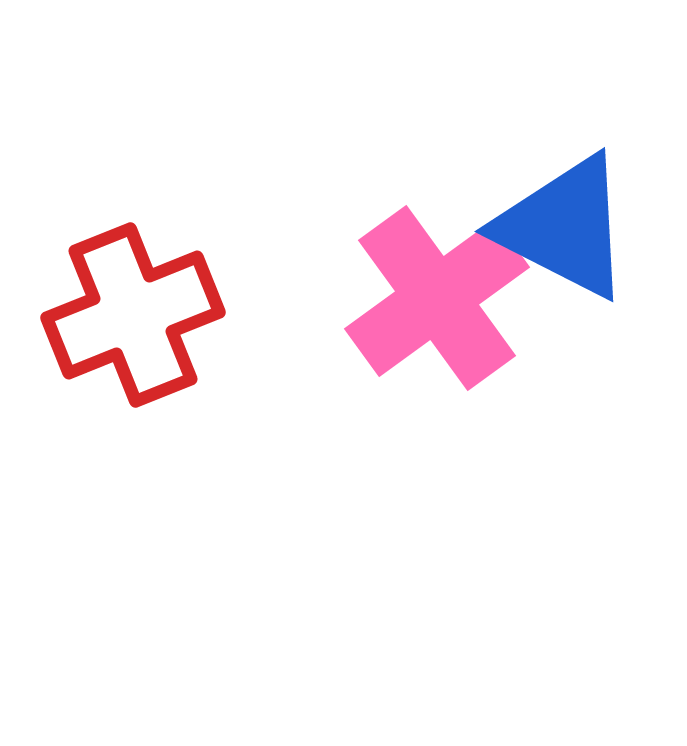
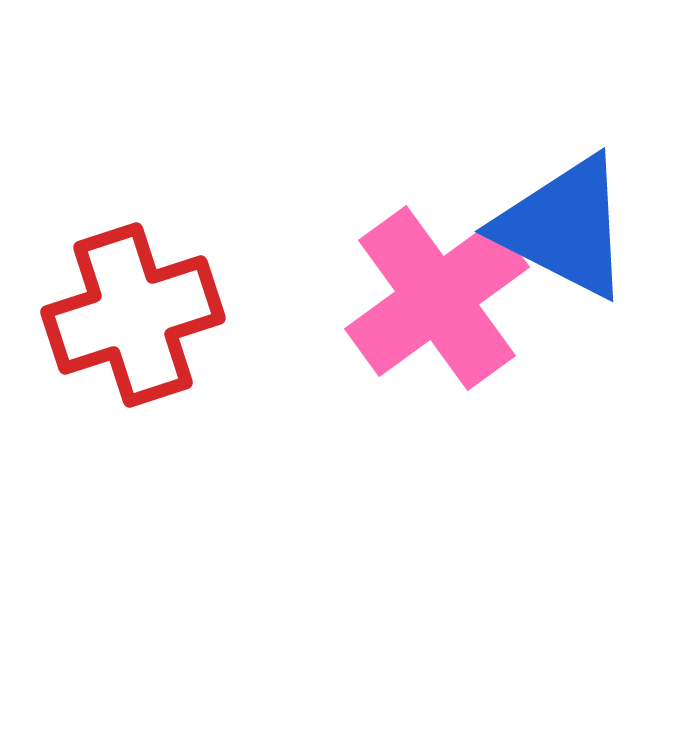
red cross: rotated 4 degrees clockwise
